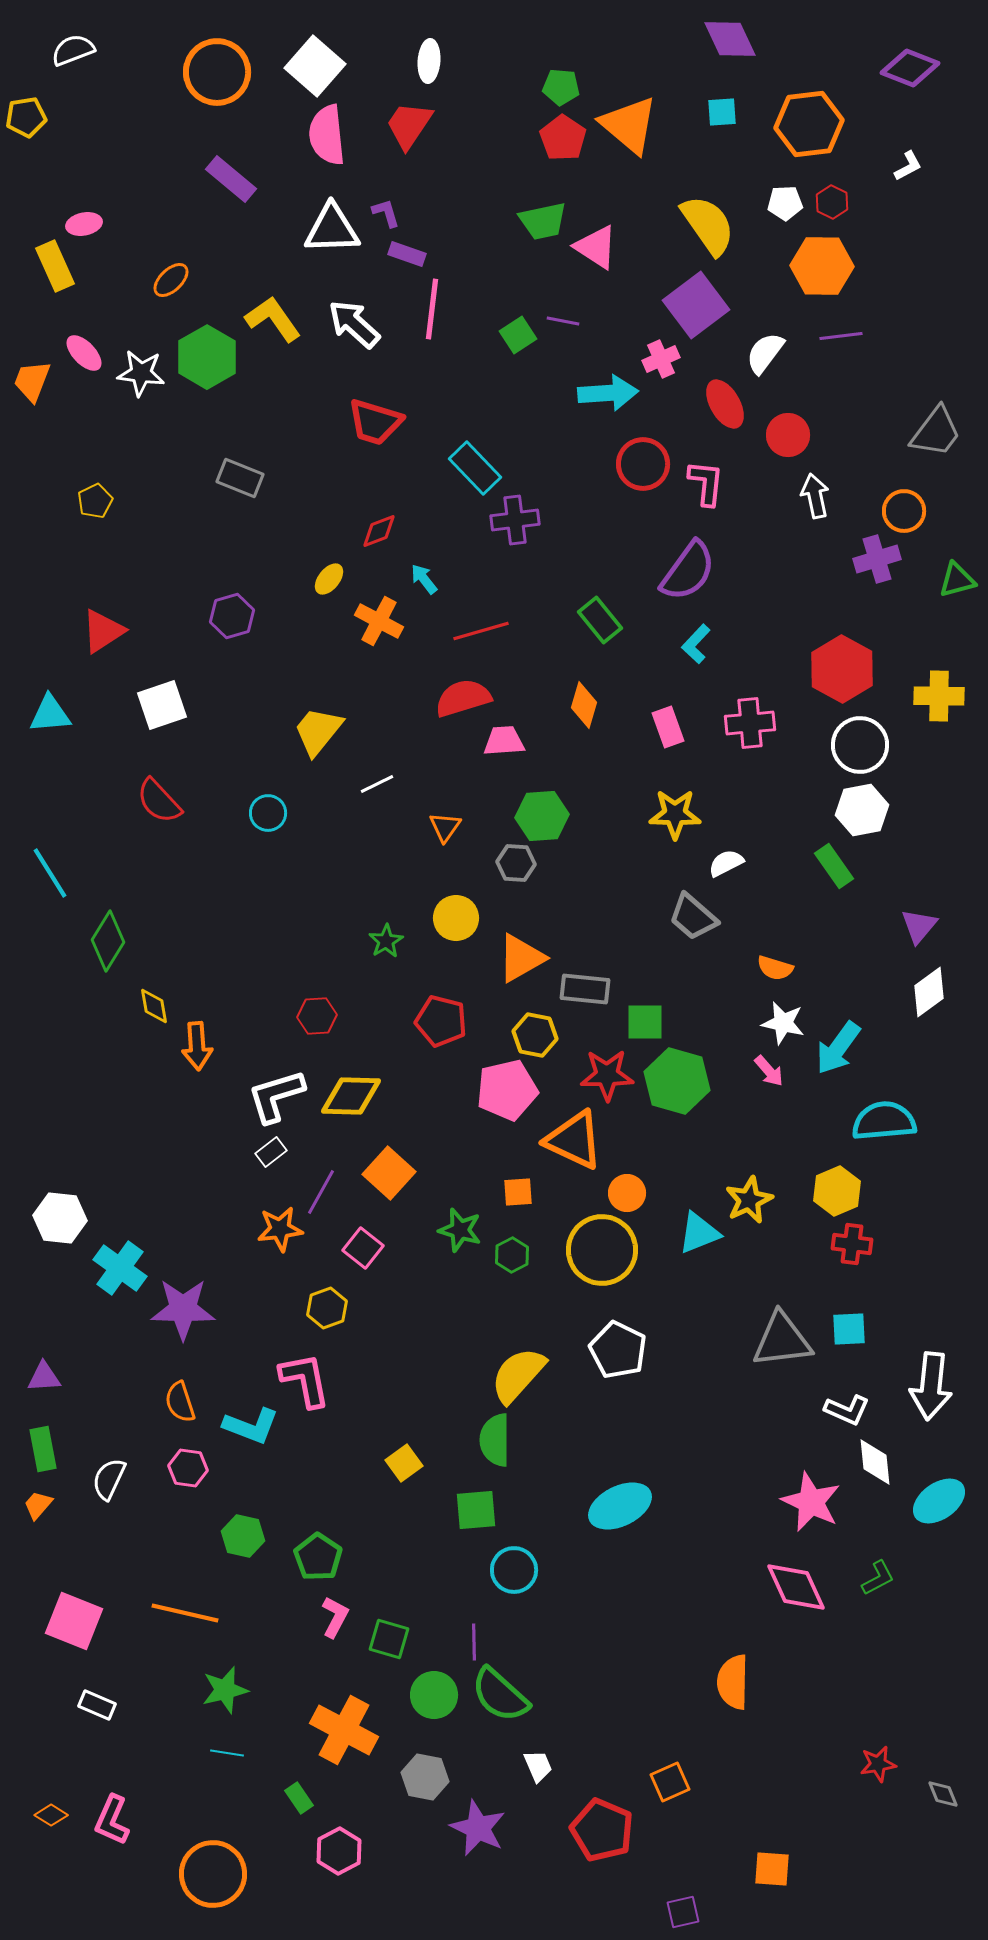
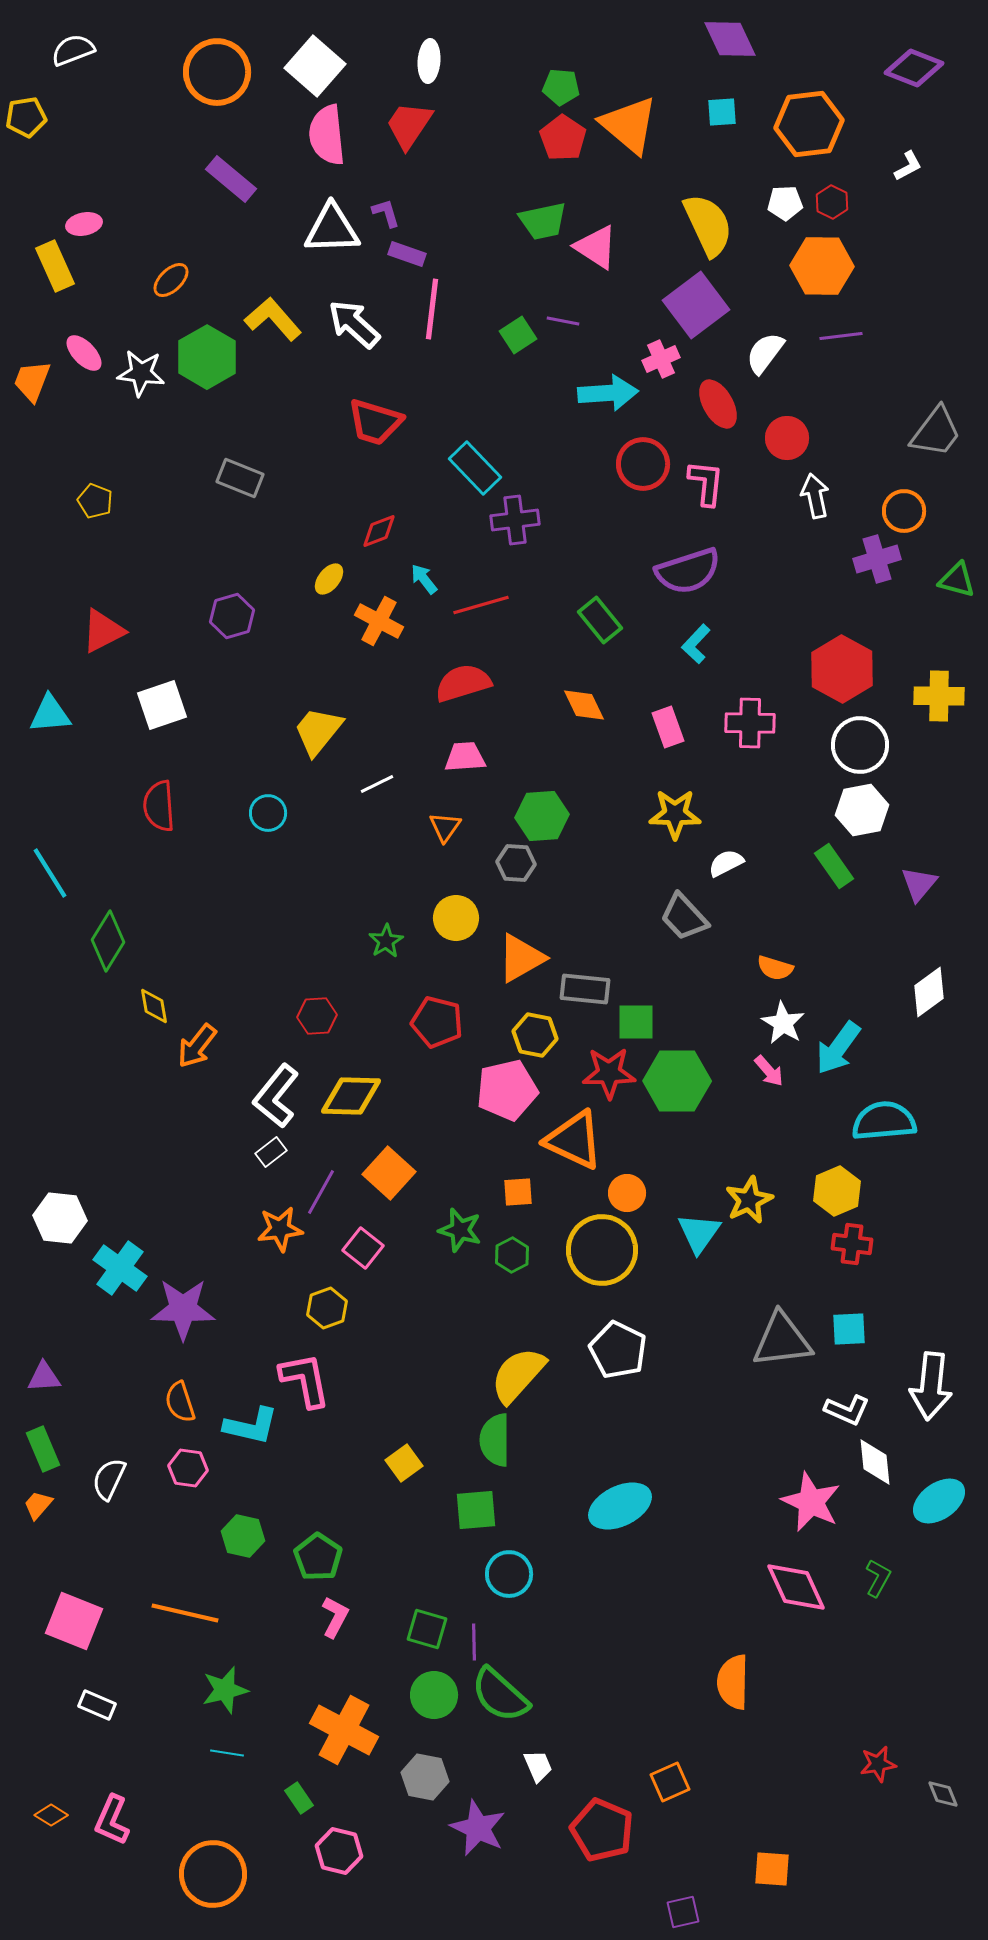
purple diamond at (910, 68): moved 4 px right
yellow semicircle at (708, 225): rotated 10 degrees clockwise
yellow L-shape at (273, 319): rotated 6 degrees counterclockwise
red ellipse at (725, 404): moved 7 px left
red circle at (788, 435): moved 1 px left, 3 px down
yellow pentagon at (95, 501): rotated 24 degrees counterclockwise
purple semicircle at (688, 571): rotated 36 degrees clockwise
green triangle at (957, 580): rotated 30 degrees clockwise
red triangle at (103, 631): rotated 6 degrees clockwise
red line at (481, 631): moved 26 px up
red semicircle at (463, 698): moved 15 px up
orange diamond at (584, 705): rotated 42 degrees counterclockwise
pink cross at (750, 723): rotated 6 degrees clockwise
pink trapezoid at (504, 741): moved 39 px left, 16 px down
red semicircle at (159, 801): moved 5 px down; rotated 39 degrees clockwise
gray trapezoid at (693, 917): moved 9 px left; rotated 6 degrees clockwise
purple triangle at (919, 926): moved 42 px up
red pentagon at (441, 1021): moved 4 px left, 1 px down
green square at (645, 1022): moved 9 px left
white star at (783, 1023): rotated 18 degrees clockwise
orange arrow at (197, 1046): rotated 42 degrees clockwise
red star at (607, 1075): moved 2 px right, 2 px up
green hexagon at (677, 1081): rotated 16 degrees counterclockwise
white L-shape at (276, 1096): rotated 34 degrees counterclockwise
cyan triangle at (699, 1233): rotated 33 degrees counterclockwise
cyan L-shape at (251, 1426): rotated 8 degrees counterclockwise
green rectangle at (43, 1449): rotated 12 degrees counterclockwise
cyan circle at (514, 1570): moved 5 px left, 4 px down
green L-shape at (878, 1578): rotated 33 degrees counterclockwise
green square at (389, 1639): moved 38 px right, 10 px up
pink hexagon at (339, 1851): rotated 18 degrees counterclockwise
